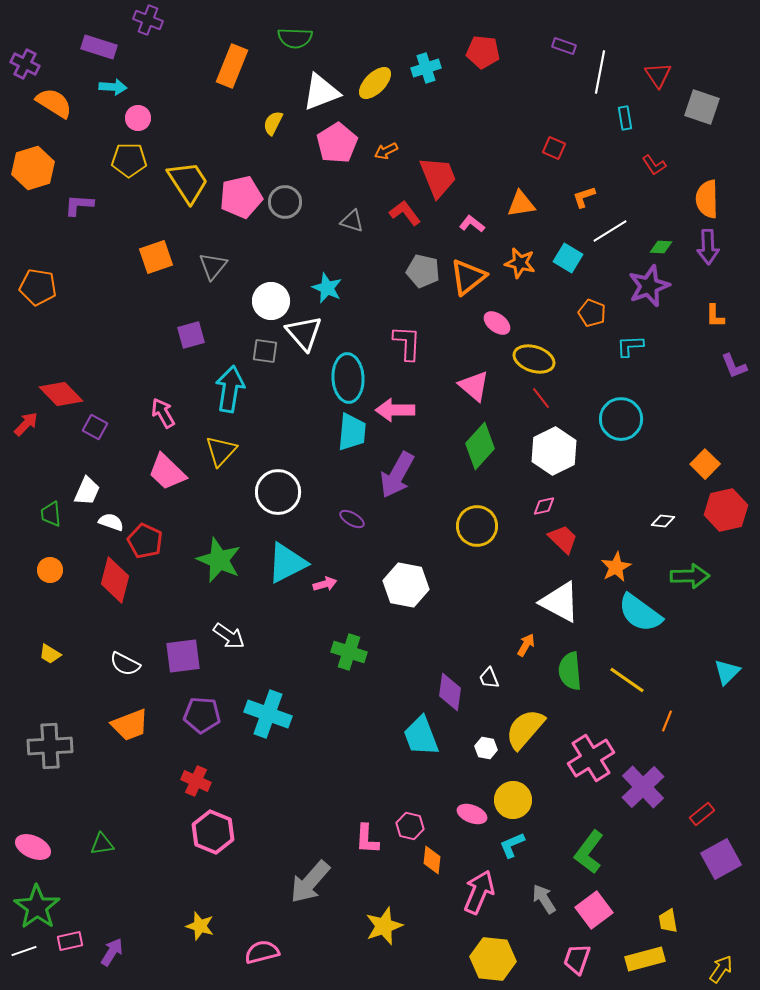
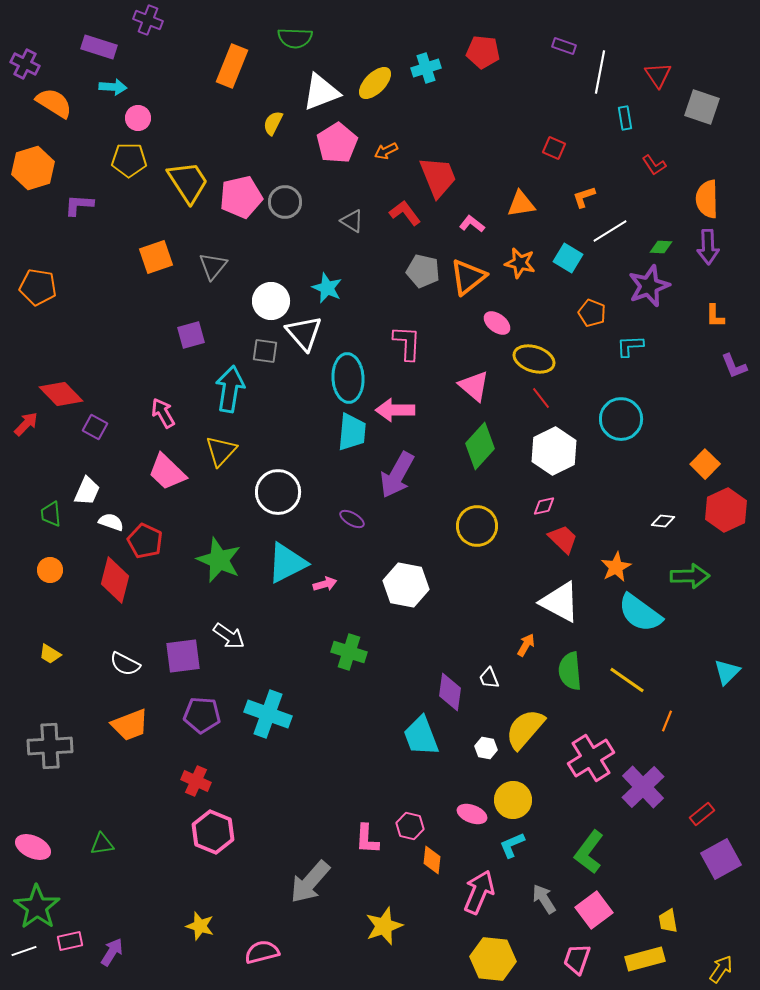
gray triangle at (352, 221): rotated 15 degrees clockwise
red hexagon at (726, 510): rotated 12 degrees counterclockwise
